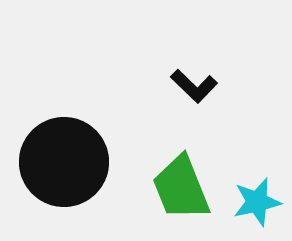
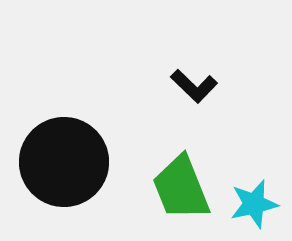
cyan star: moved 3 px left, 2 px down
